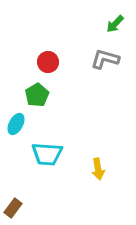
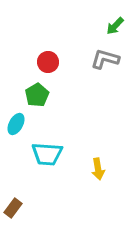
green arrow: moved 2 px down
